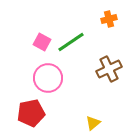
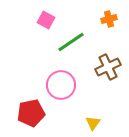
pink square: moved 4 px right, 22 px up
brown cross: moved 1 px left, 2 px up
pink circle: moved 13 px right, 7 px down
yellow triangle: rotated 14 degrees counterclockwise
